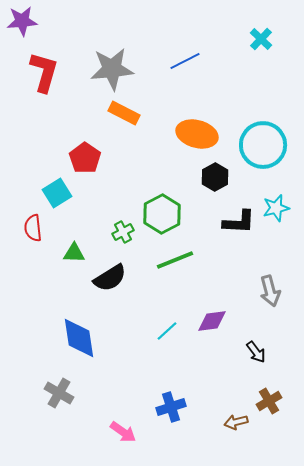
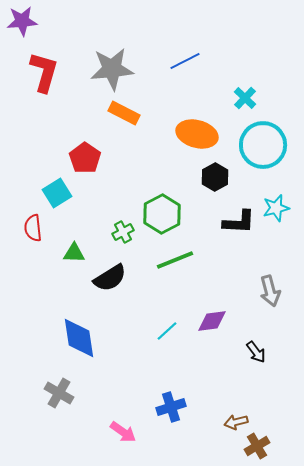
cyan cross: moved 16 px left, 59 px down
brown cross: moved 12 px left, 45 px down
